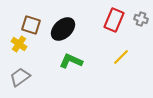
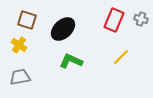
brown square: moved 4 px left, 5 px up
yellow cross: moved 1 px down
gray trapezoid: rotated 25 degrees clockwise
